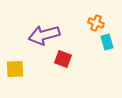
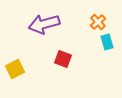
orange cross: moved 2 px right, 1 px up; rotated 28 degrees clockwise
purple arrow: moved 11 px up
yellow square: rotated 24 degrees counterclockwise
